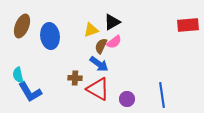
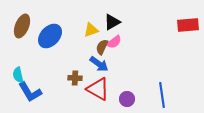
blue ellipse: rotated 50 degrees clockwise
brown semicircle: moved 1 px right, 1 px down
